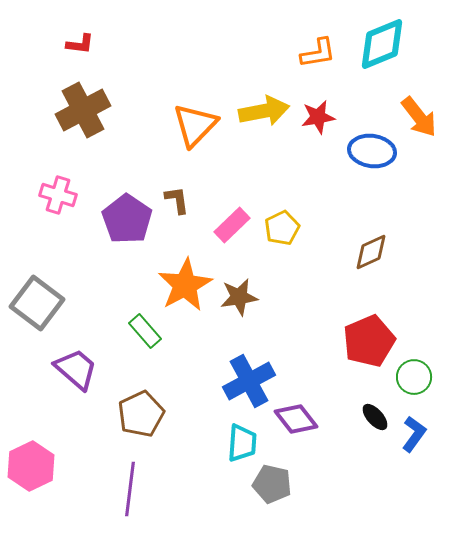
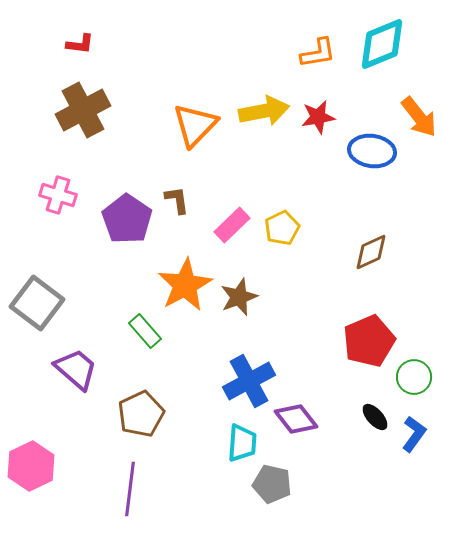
brown star: rotated 12 degrees counterclockwise
